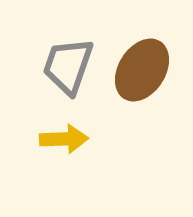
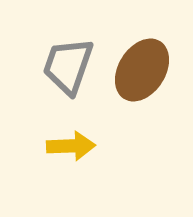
yellow arrow: moved 7 px right, 7 px down
